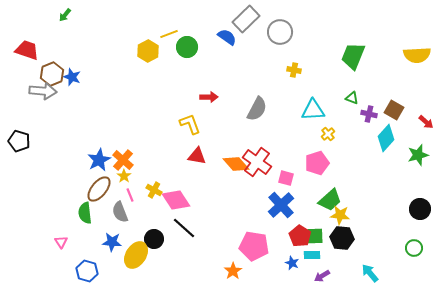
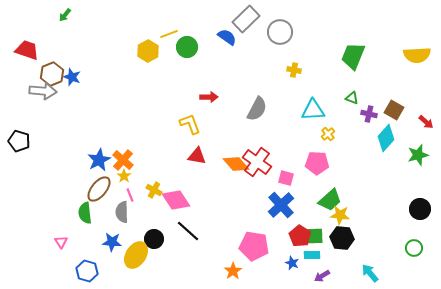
pink pentagon at (317, 163): rotated 20 degrees clockwise
gray semicircle at (120, 212): moved 2 px right; rotated 20 degrees clockwise
black line at (184, 228): moved 4 px right, 3 px down
